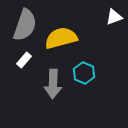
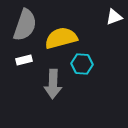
white rectangle: rotated 35 degrees clockwise
cyan hexagon: moved 2 px left, 9 px up; rotated 20 degrees counterclockwise
